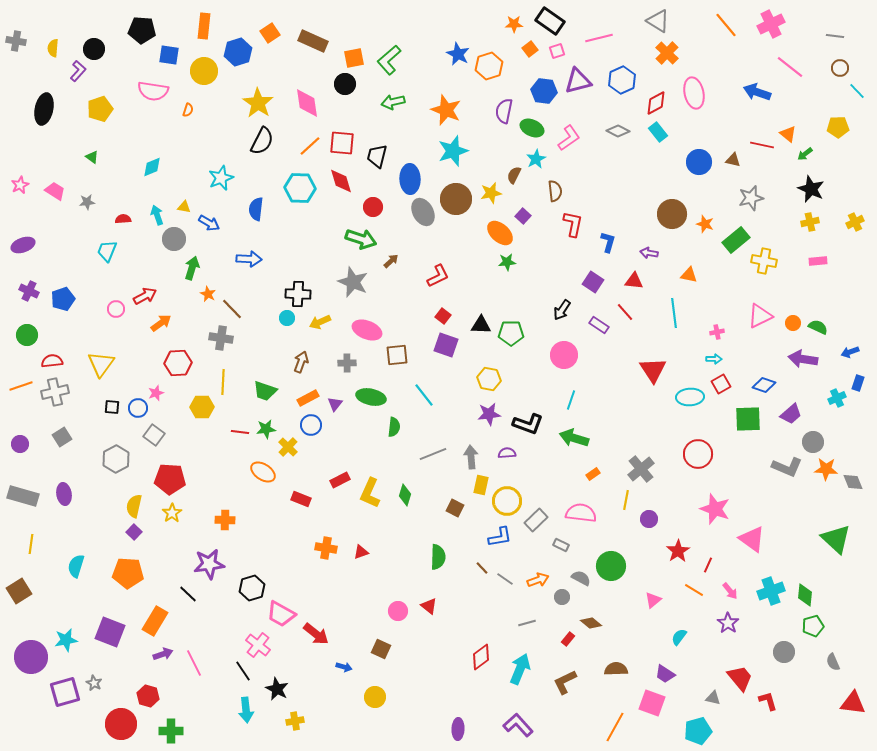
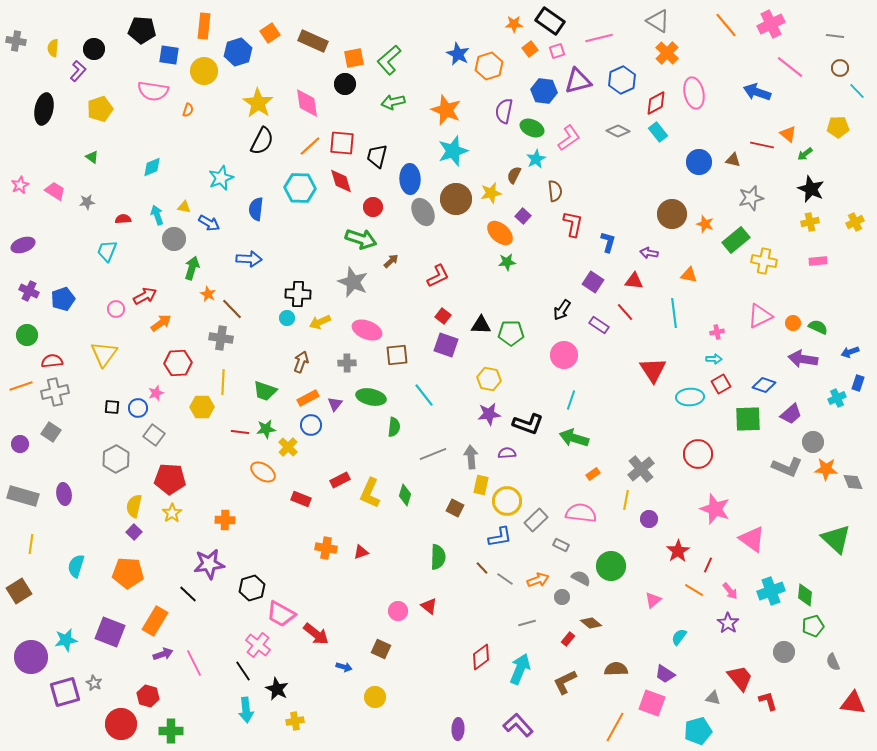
yellow triangle at (101, 364): moved 3 px right, 10 px up
gray square at (62, 437): moved 11 px left, 5 px up; rotated 24 degrees counterclockwise
